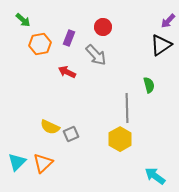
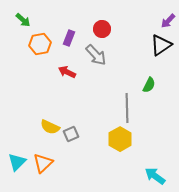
red circle: moved 1 px left, 2 px down
green semicircle: rotated 42 degrees clockwise
